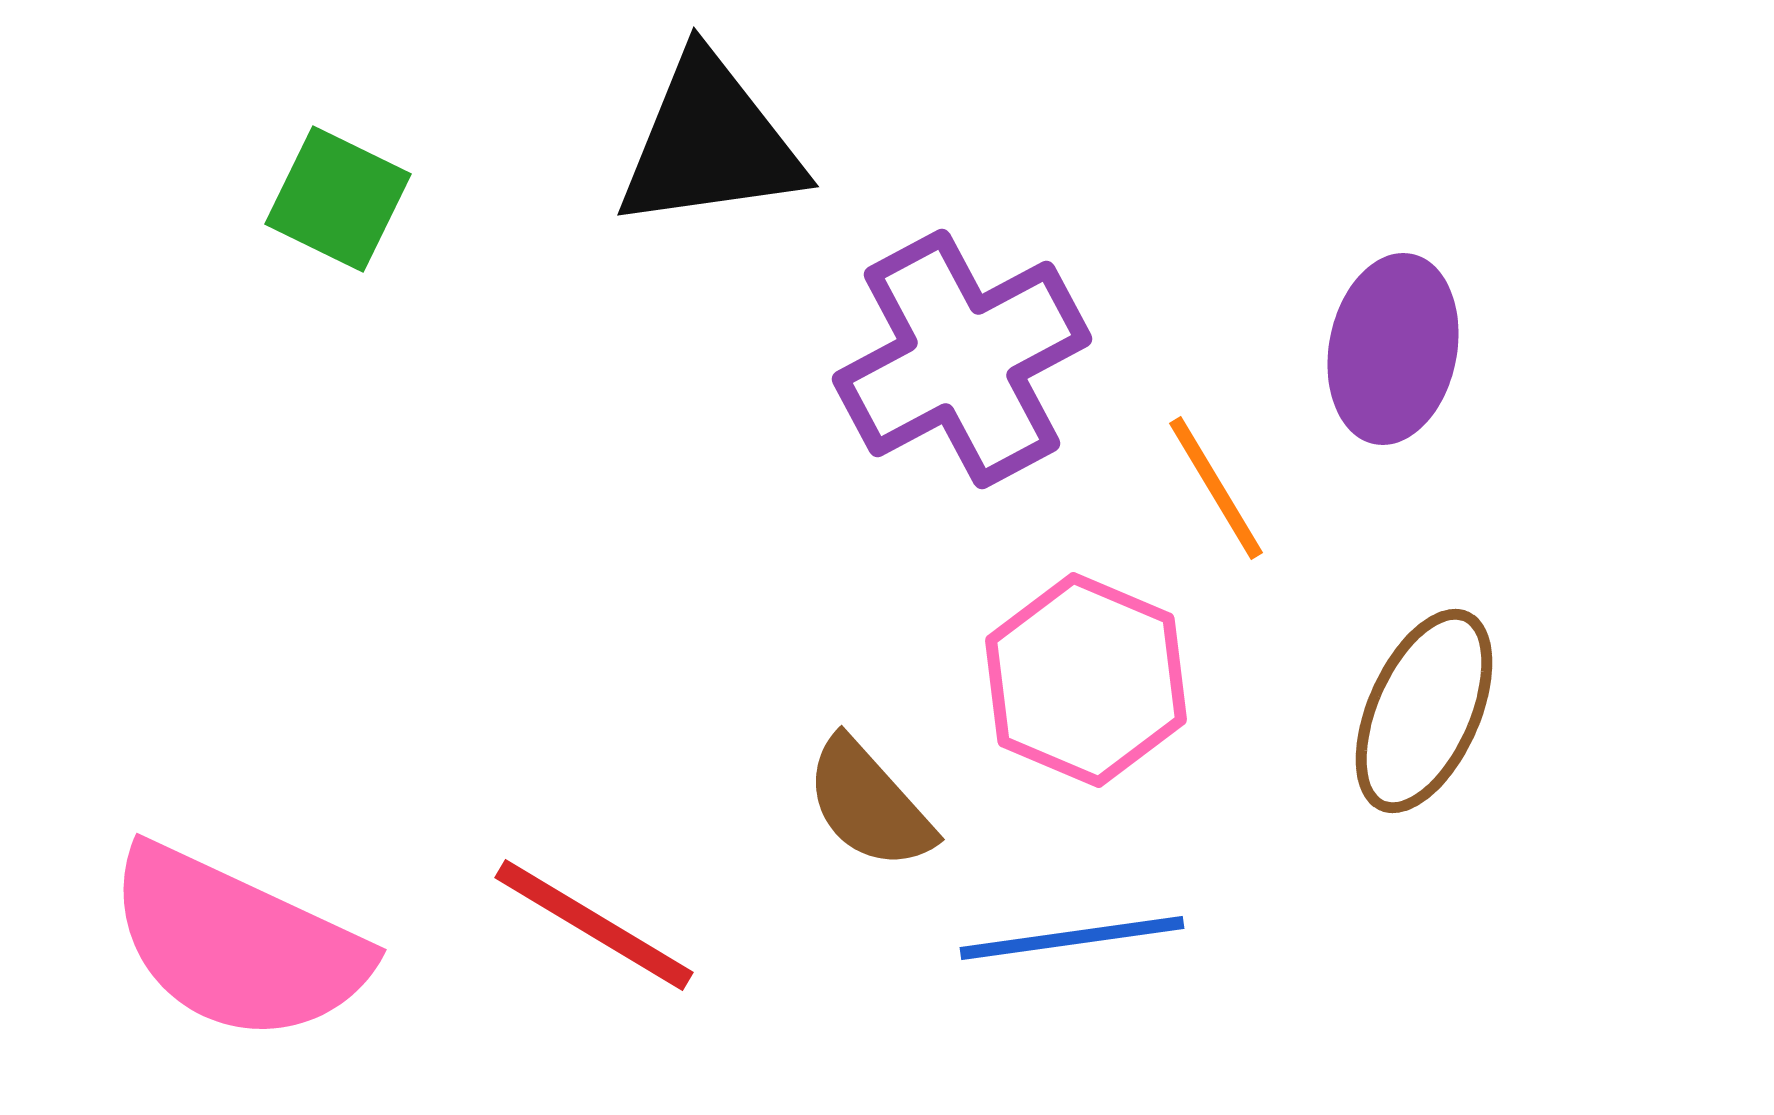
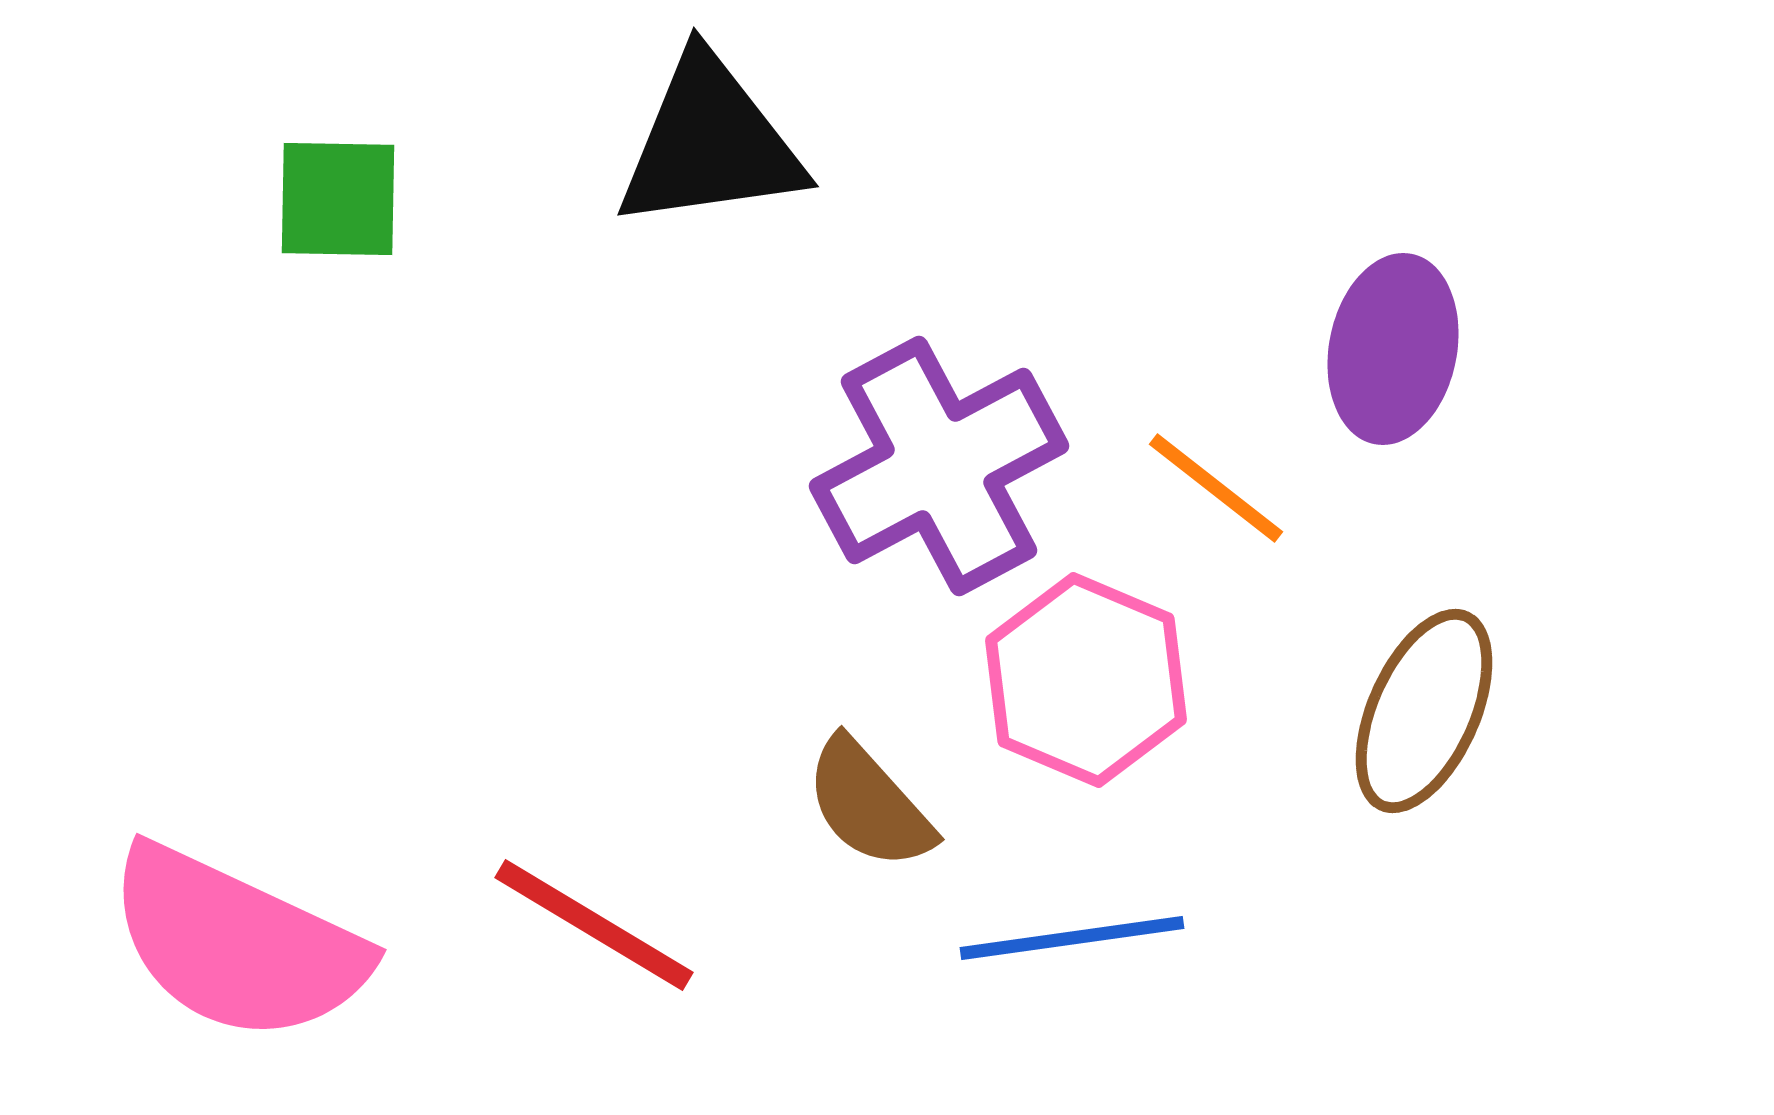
green square: rotated 25 degrees counterclockwise
purple cross: moved 23 px left, 107 px down
orange line: rotated 21 degrees counterclockwise
